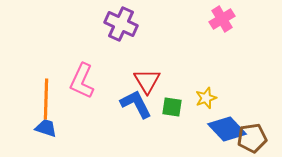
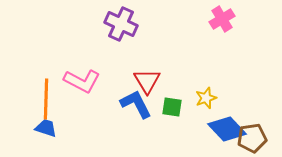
pink L-shape: rotated 87 degrees counterclockwise
